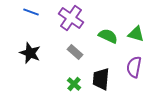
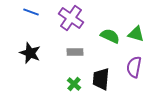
green semicircle: moved 2 px right
gray rectangle: rotated 42 degrees counterclockwise
